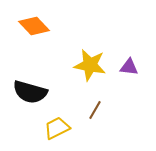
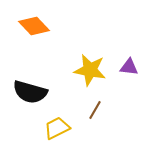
yellow star: moved 5 px down
